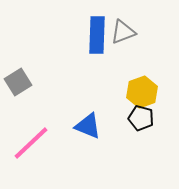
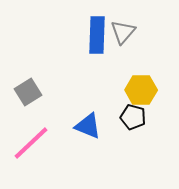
gray triangle: rotated 28 degrees counterclockwise
gray square: moved 10 px right, 10 px down
yellow hexagon: moved 1 px left, 2 px up; rotated 20 degrees clockwise
black pentagon: moved 8 px left, 1 px up
